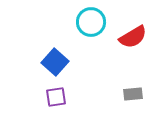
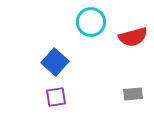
red semicircle: rotated 16 degrees clockwise
